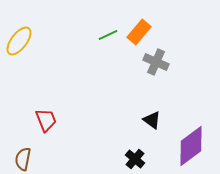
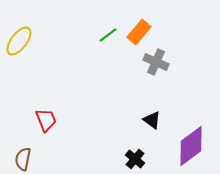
green line: rotated 12 degrees counterclockwise
